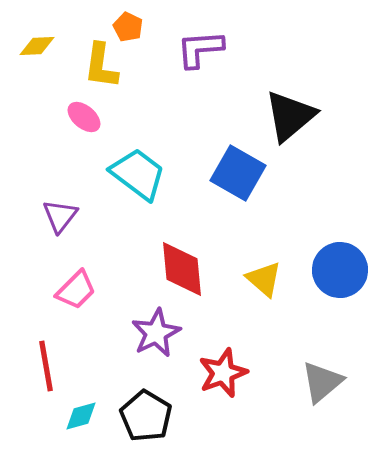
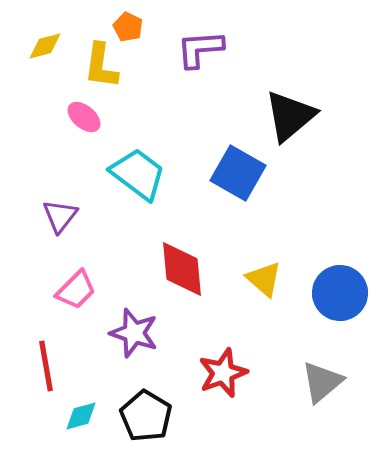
yellow diamond: moved 8 px right; rotated 12 degrees counterclockwise
blue circle: moved 23 px down
purple star: moved 22 px left; rotated 27 degrees counterclockwise
